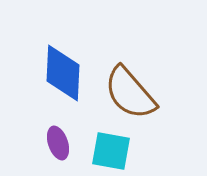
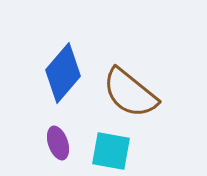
blue diamond: rotated 38 degrees clockwise
brown semicircle: rotated 10 degrees counterclockwise
